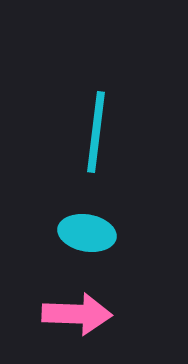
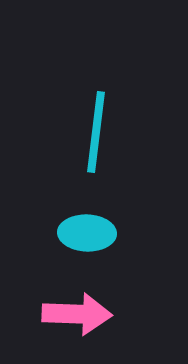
cyan ellipse: rotated 8 degrees counterclockwise
